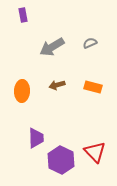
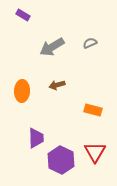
purple rectangle: rotated 48 degrees counterclockwise
orange rectangle: moved 23 px down
red triangle: rotated 15 degrees clockwise
